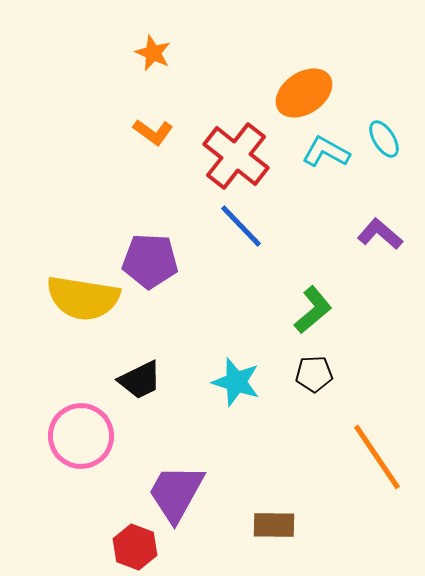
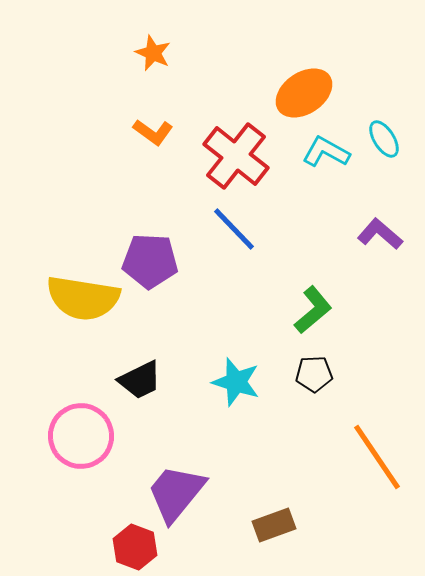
blue line: moved 7 px left, 3 px down
purple trapezoid: rotated 10 degrees clockwise
brown rectangle: rotated 21 degrees counterclockwise
